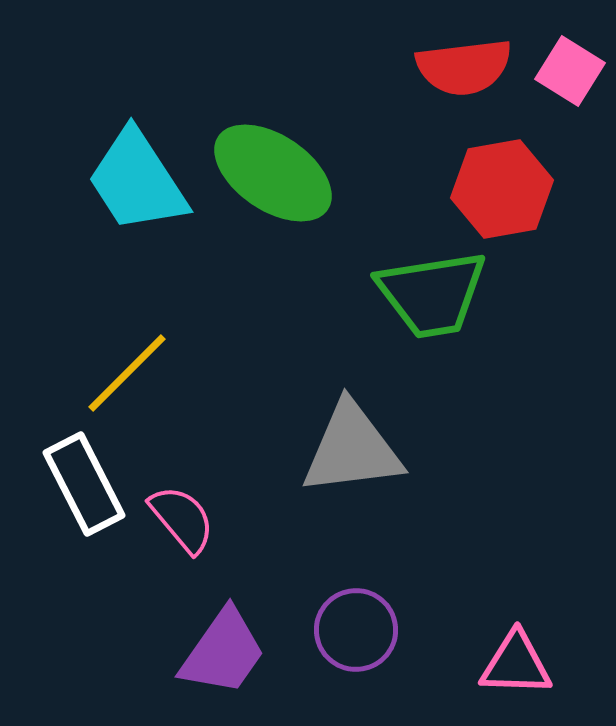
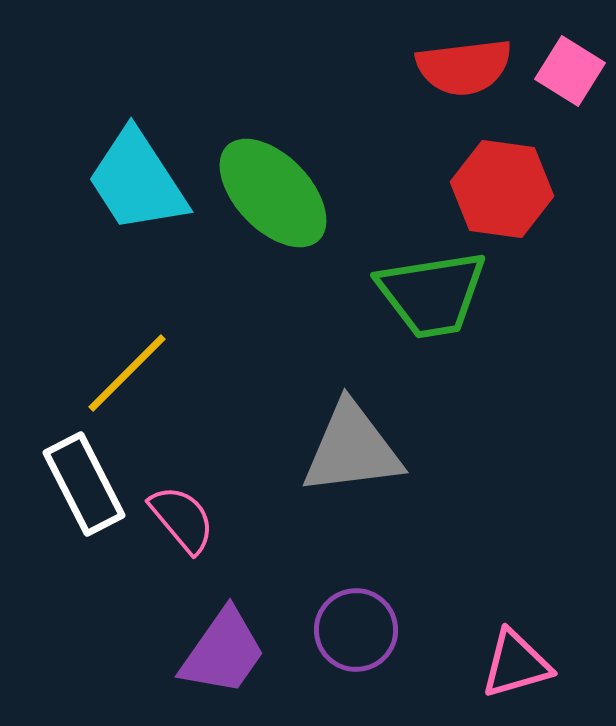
green ellipse: moved 20 px down; rotated 12 degrees clockwise
red hexagon: rotated 18 degrees clockwise
pink triangle: rotated 18 degrees counterclockwise
